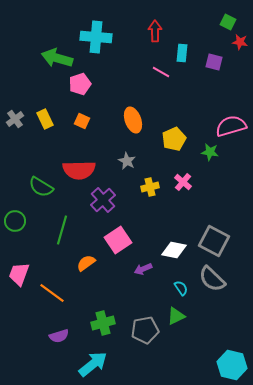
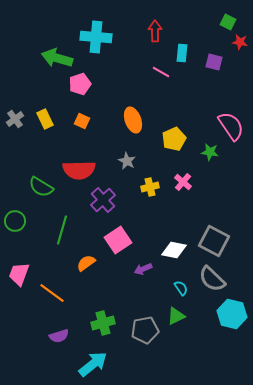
pink semicircle: rotated 72 degrees clockwise
cyan hexagon: moved 51 px up
